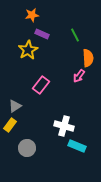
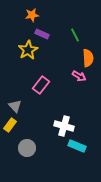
pink arrow: rotated 96 degrees counterclockwise
gray triangle: rotated 40 degrees counterclockwise
